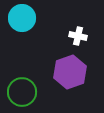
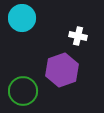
purple hexagon: moved 8 px left, 2 px up
green circle: moved 1 px right, 1 px up
